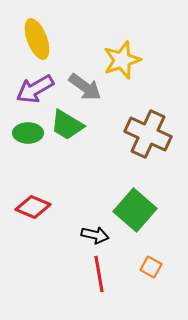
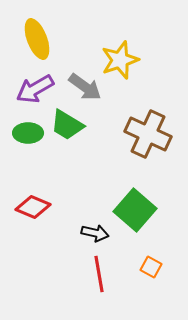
yellow star: moved 2 px left
black arrow: moved 2 px up
